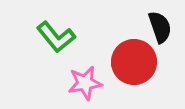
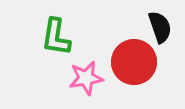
green L-shape: rotated 48 degrees clockwise
pink star: moved 1 px right, 5 px up
